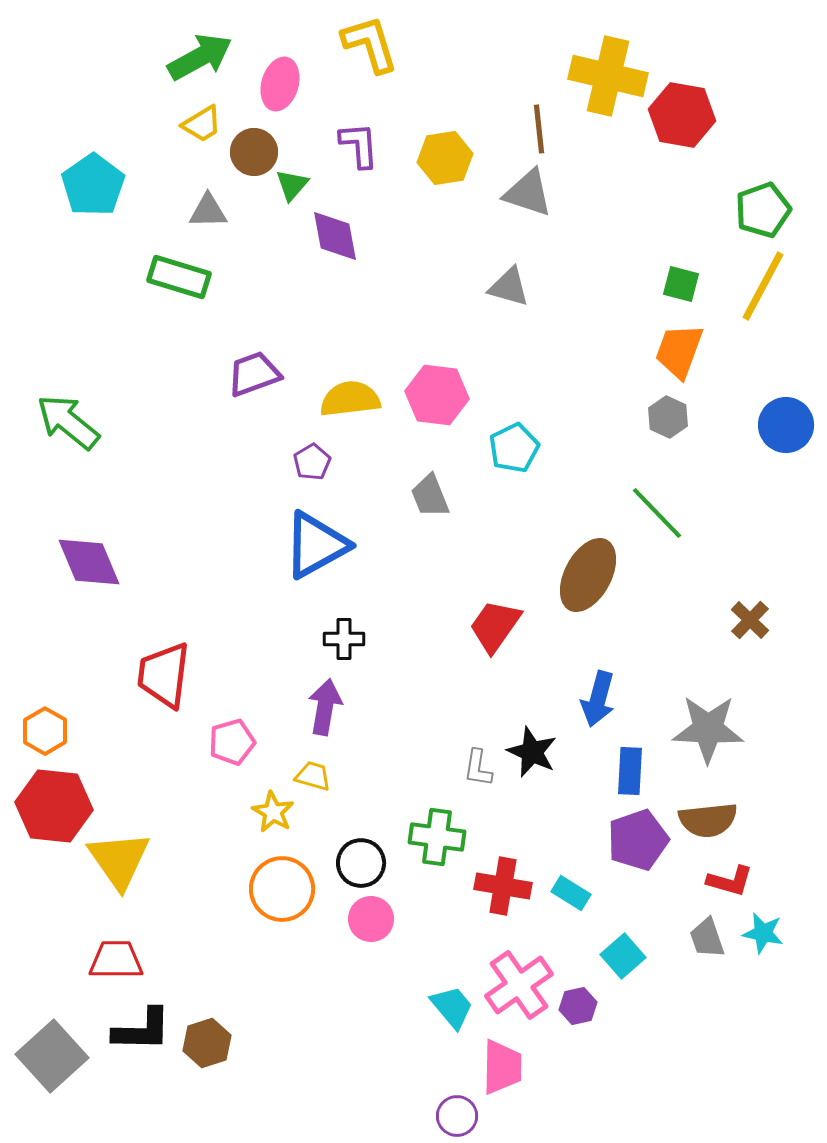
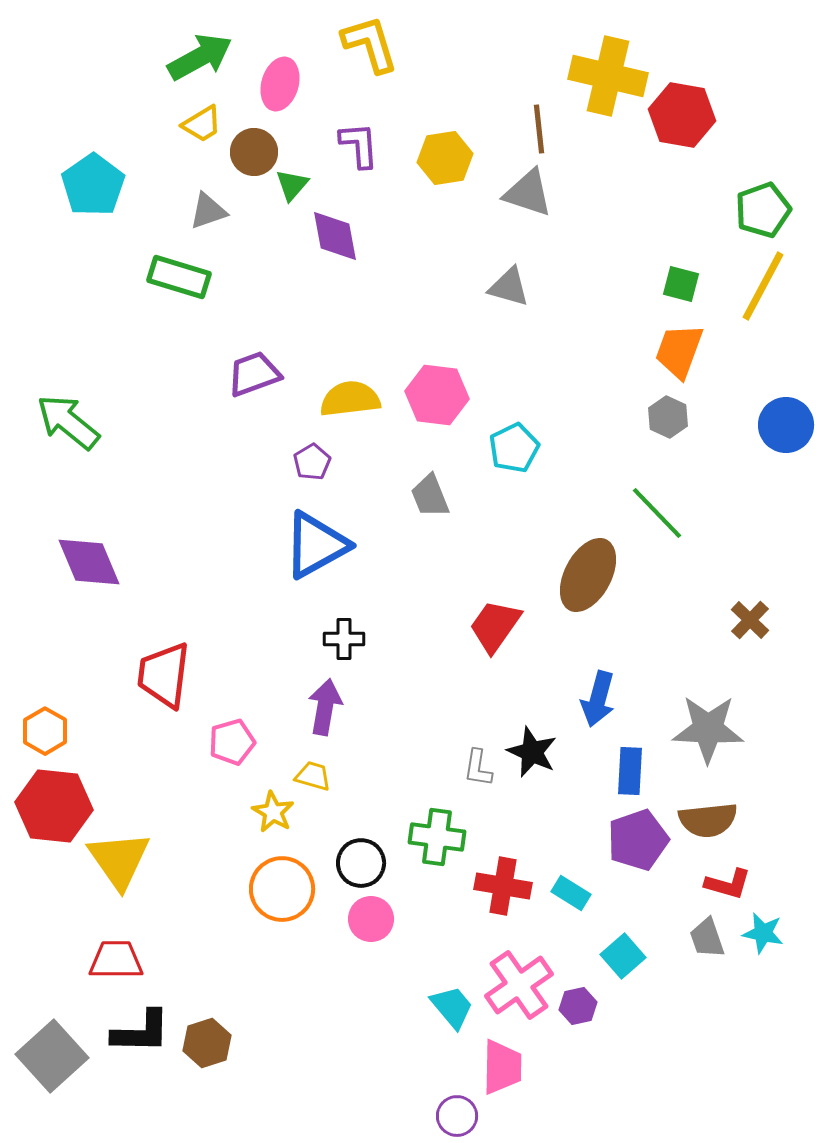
gray triangle at (208, 211): rotated 18 degrees counterclockwise
red L-shape at (730, 881): moved 2 px left, 3 px down
black L-shape at (142, 1030): moved 1 px left, 2 px down
